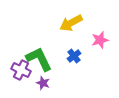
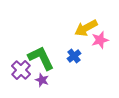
yellow arrow: moved 15 px right, 5 px down
green L-shape: moved 2 px right, 1 px up
purple cross: rotated 18 degrees clockwise
purple star: moved 1 px left, 3 px up
